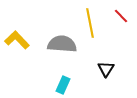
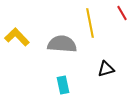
red line: moved 1 px right, 3 px up; rotated 14 degrees clockwise
yellow L-shape: moved 3 px up
black triangle: rotated 42 degrees clockwise
cyan rectangle: rotated 36 degrees counterclockwise
